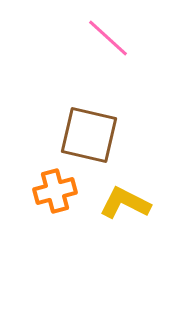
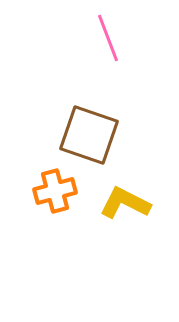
pink line: rotated 27 degrees clockwise
brown square: rotated 6 degrees clockwise
